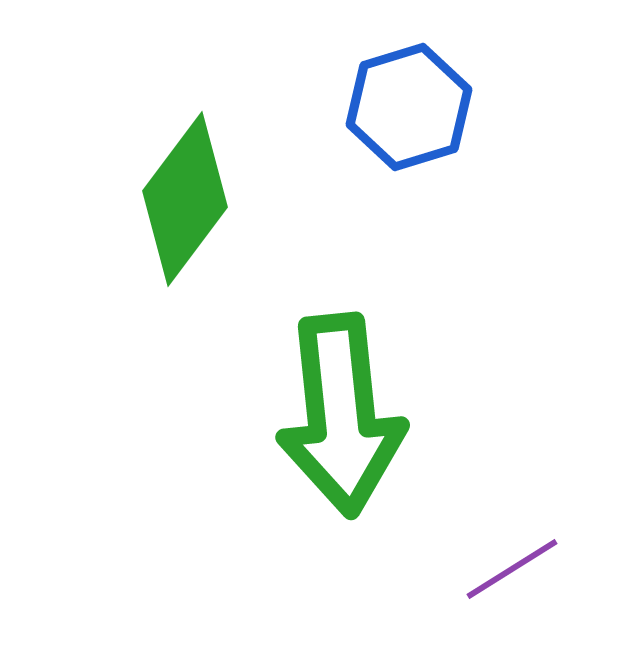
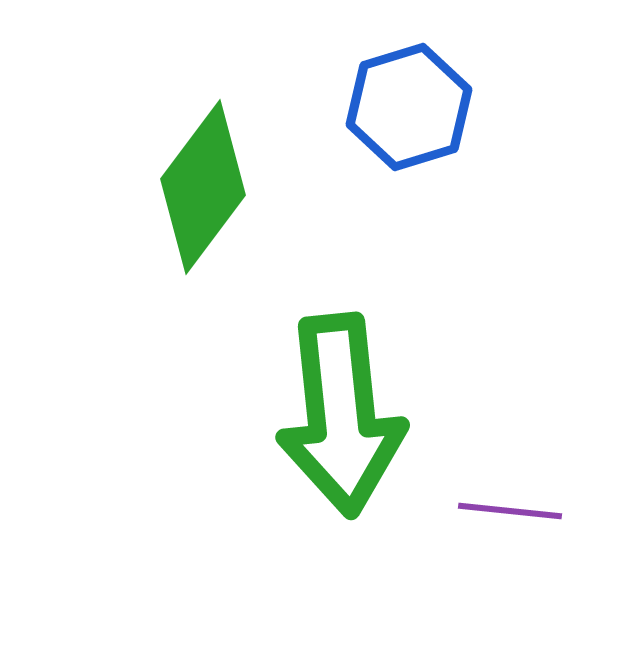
green diamond: moved 18 px right, 12 px up
purple line: moved 2 px left, 58 px up; rotated 38 degrees clockwise
